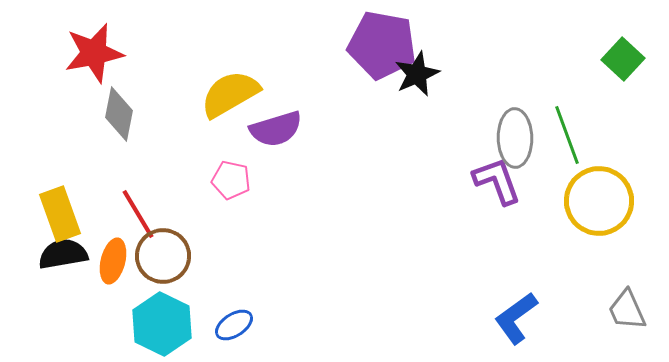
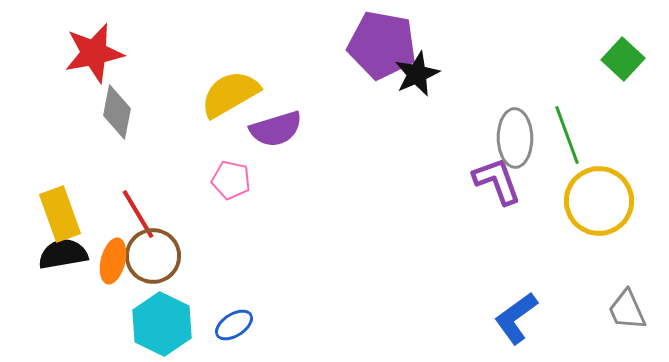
gray diamond: moved 2 px left, 2 px up
brown circle: moved 10 px left
